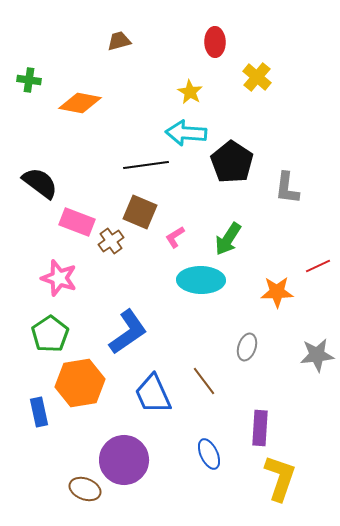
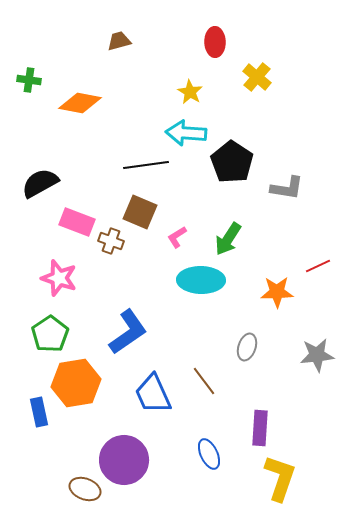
black semicircle: rotated 66 degrees counterclockwise
gray L-shape: rotated 88 degrees counterclockwise
pink L-shape: moved 2 px right
brown cross: rotated 35 degrees counterclockwise
orange hexagon: moved 4 px left
